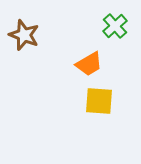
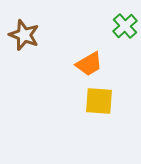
green cross: moved 10 px right
